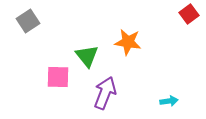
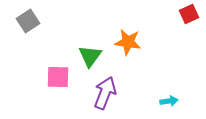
red square: rotated 12 degrees clockwise
green triangle: moved 3 px right; rotated 15 degrees clockwise
